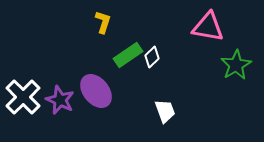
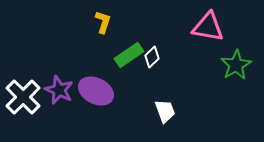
green rectangle: moved 1 px right
purple ellipse: rotated 24 degrees counterclockwise
purple star: moved 1 px left, 10 px up
